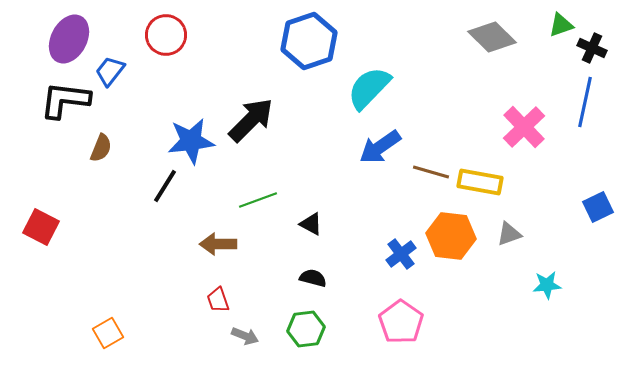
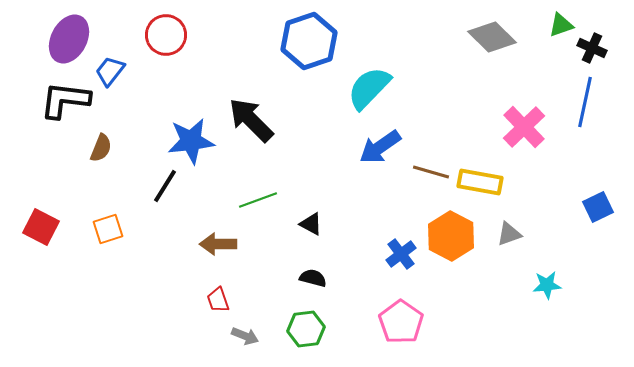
black arrow: rotated 90 degrees counterclockwise
orange hexagon: rotated 21 degrees clockwise
orange square: moved 104 px up; rotated 12 degrees clockwise
